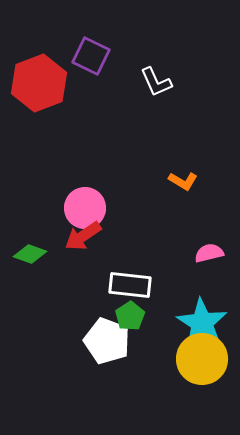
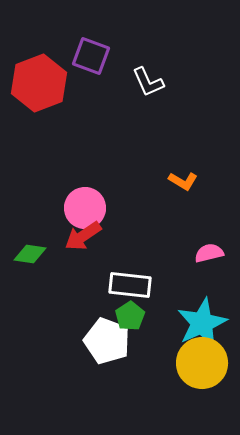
purple square: rotated 6 degrees counterclockwise
white L-shape: moved 8 px left
green diamond: rotated 12 degrees counterclockwise
cyan star: rotated 15 degrees clockwise
yellow circle: moved 4 px down
